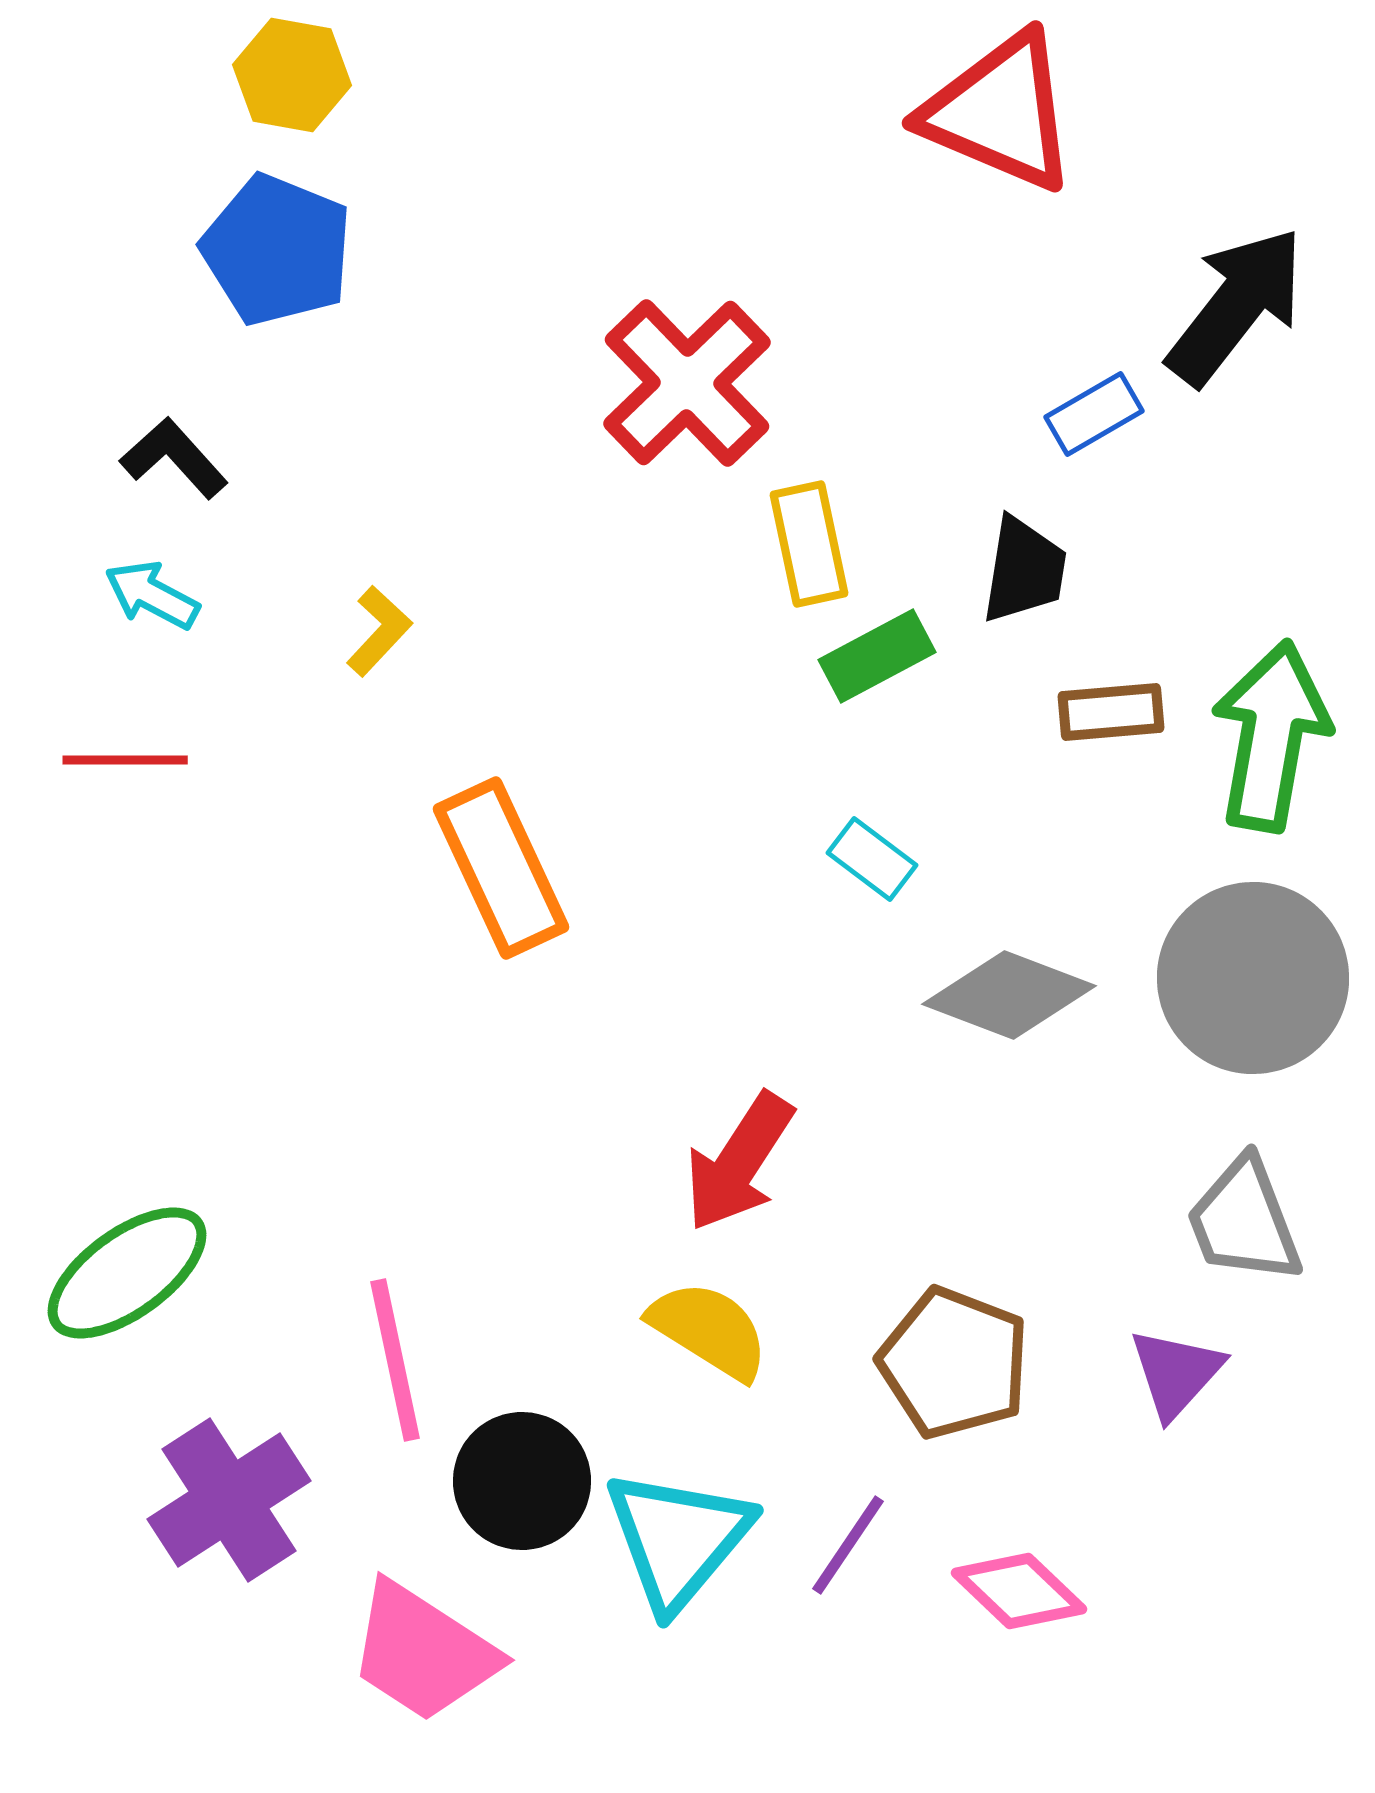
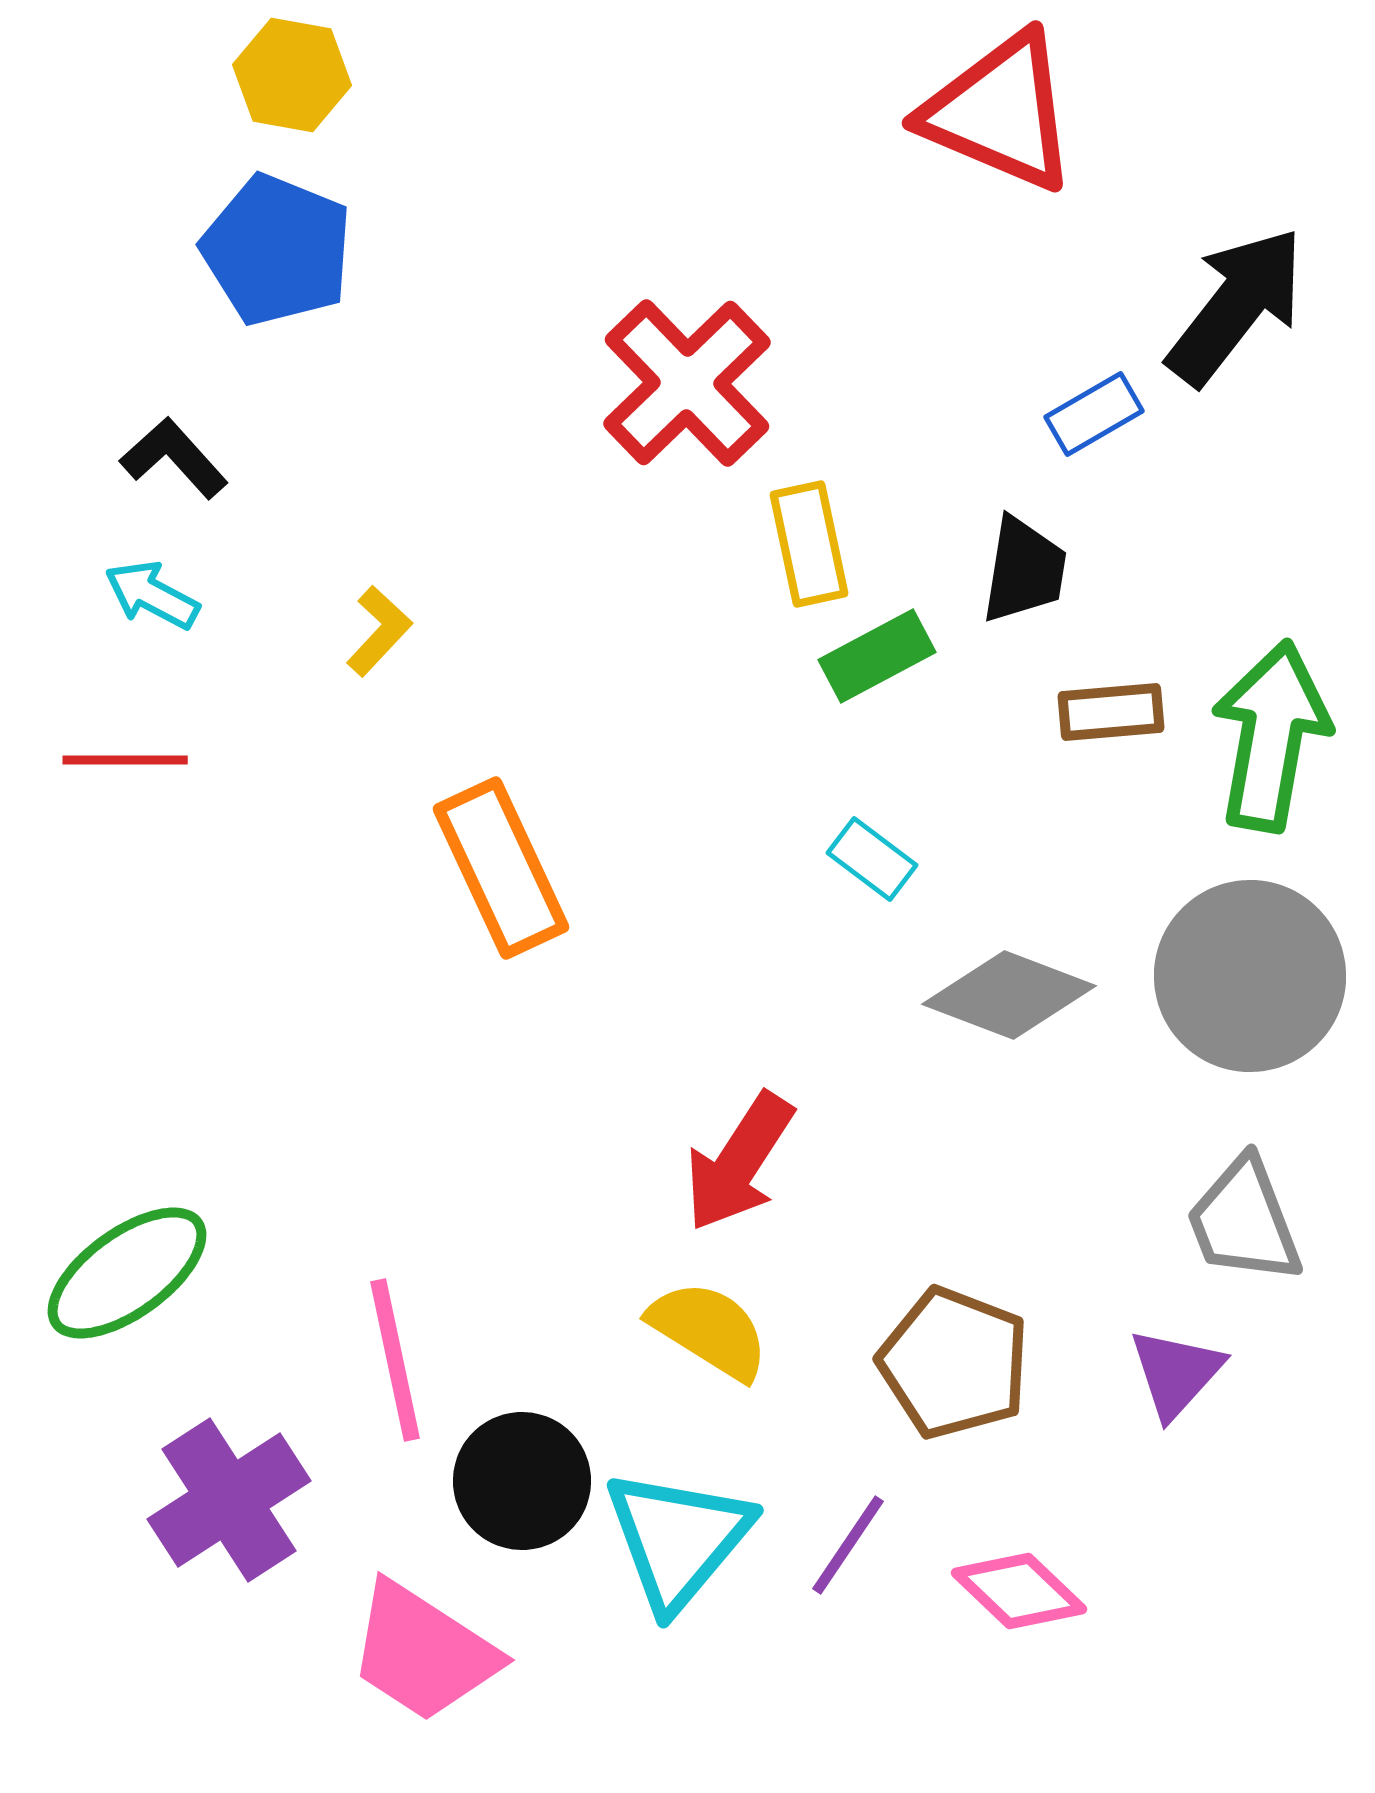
gray circle: moved 3 px left, 2 px up
